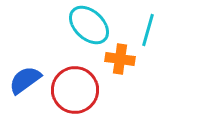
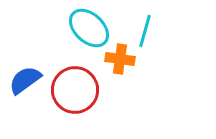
cyan ellipse: moved 3 px down
cyan line: moved 3 px left, 1 px down
